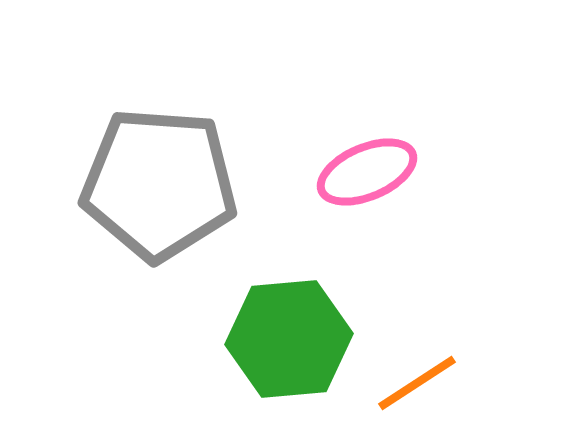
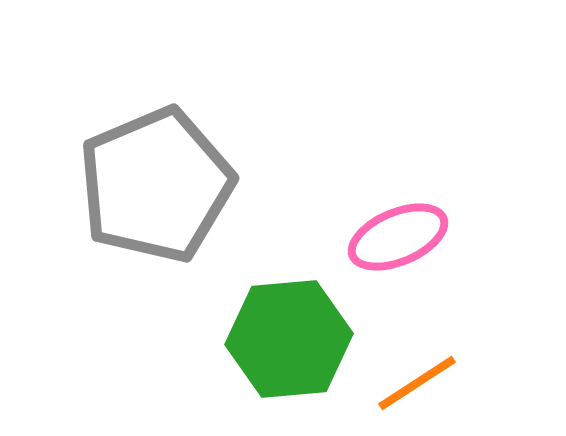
pink ellipse: moved 31 px right, 65 px down
gray pentagon: moved 3 px left, 1 px down; rotated 27 degrees counterclockwise
